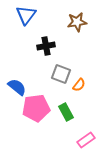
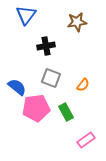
gray square: moved 10 px left, 4 px down
orange semicircle: moved 4 px right
